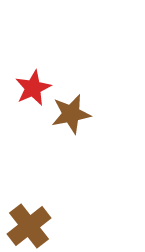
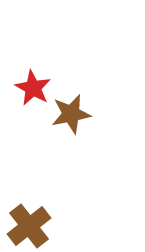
red star: rotated 18 degrees counterclockwise
